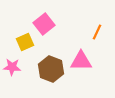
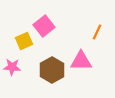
pink square: moved 2 px down
yellow square: moved 1 px left, 1 px up
brown hexagon: moved 1 px right, 1 px down; rotated 10 degrees clockwise
